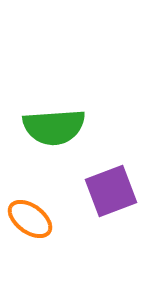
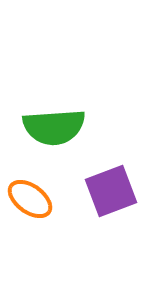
orange ellipse: moved 20 px up
